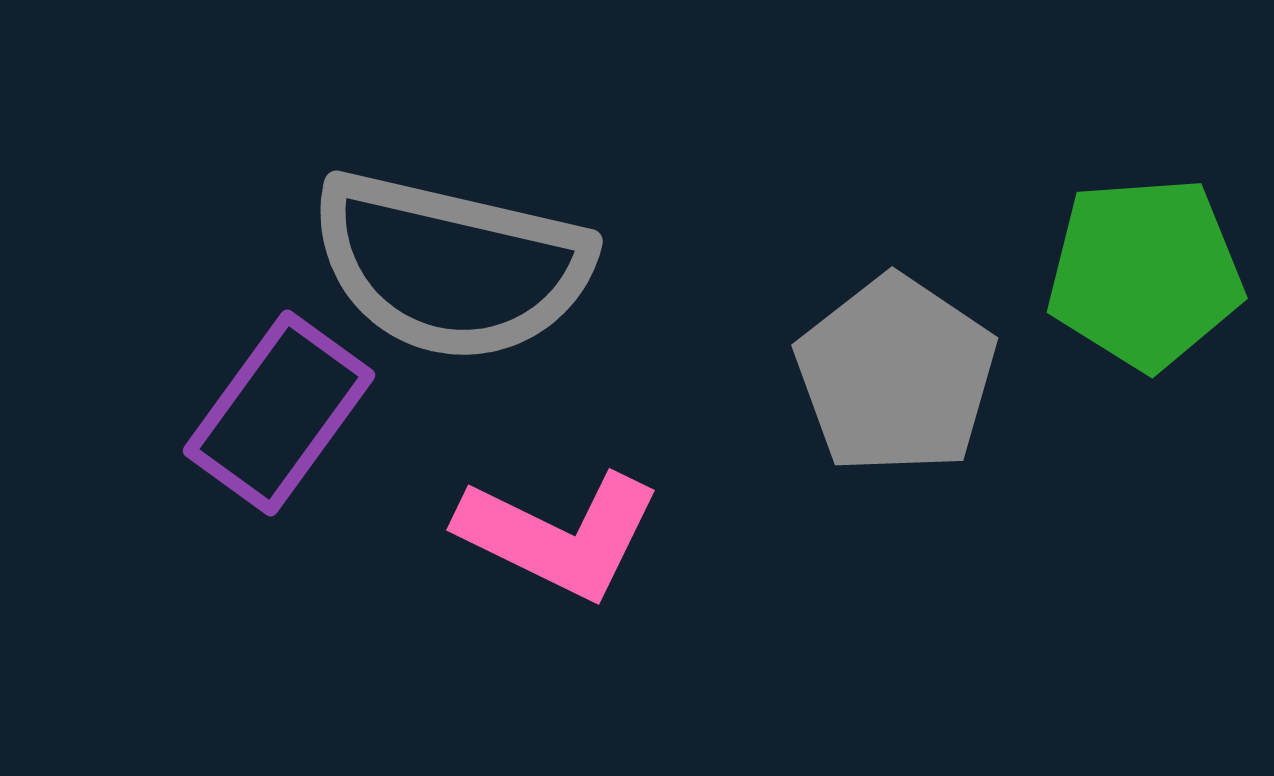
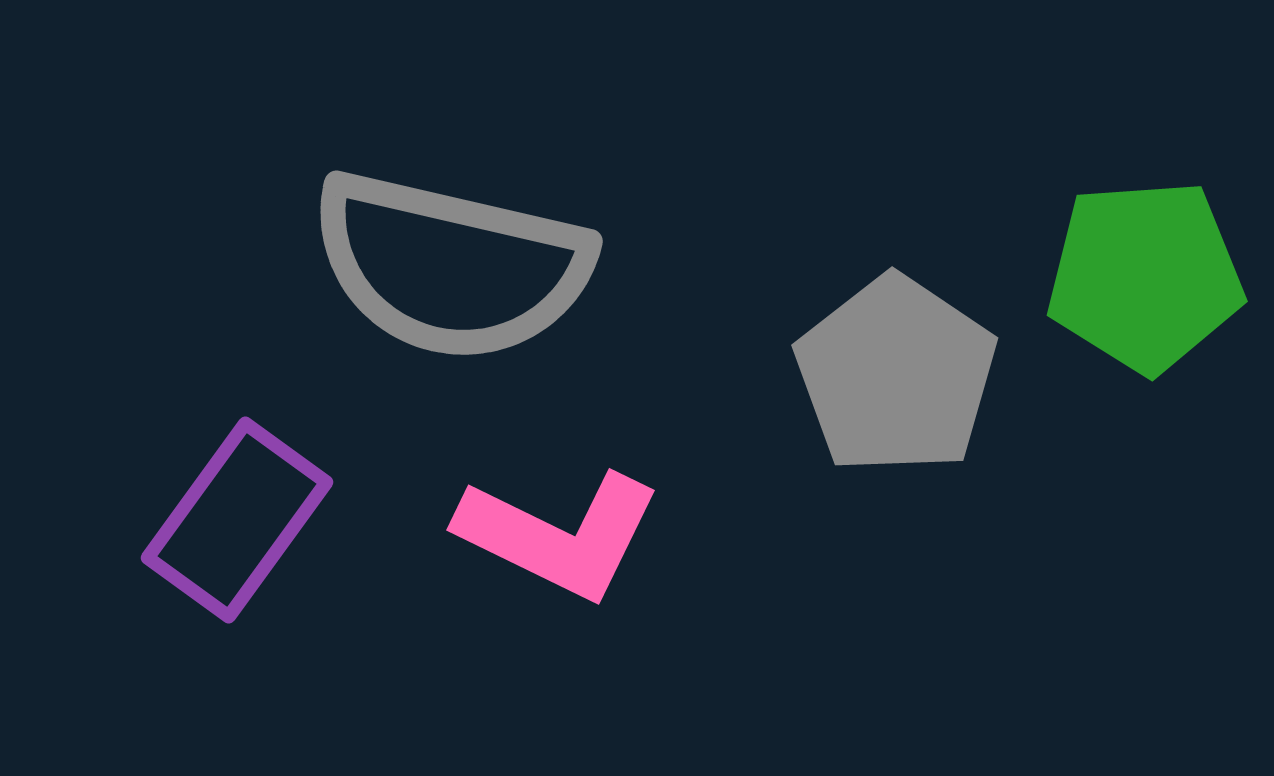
green pentagon: moved 3 px down
purple rectangle: moved 42 px left, 107 px down
